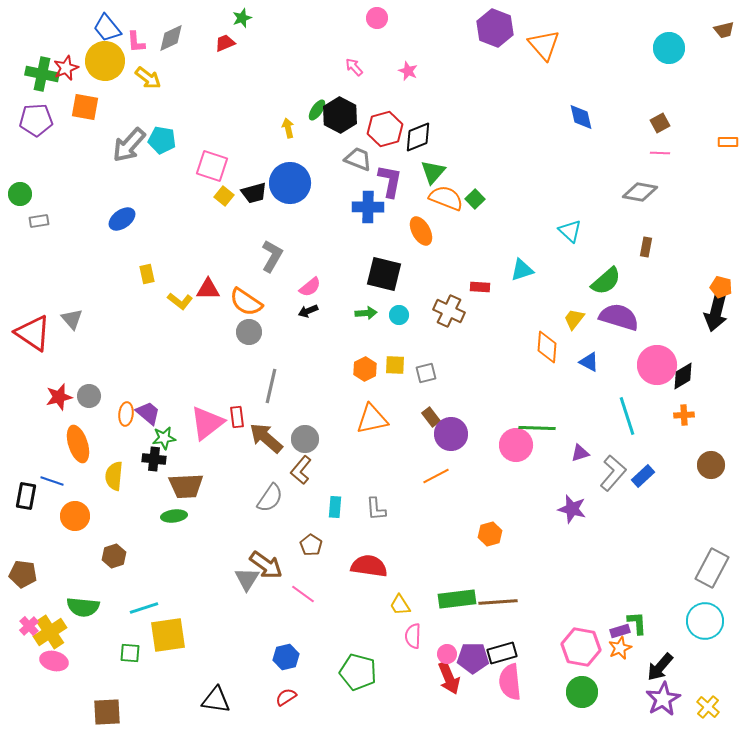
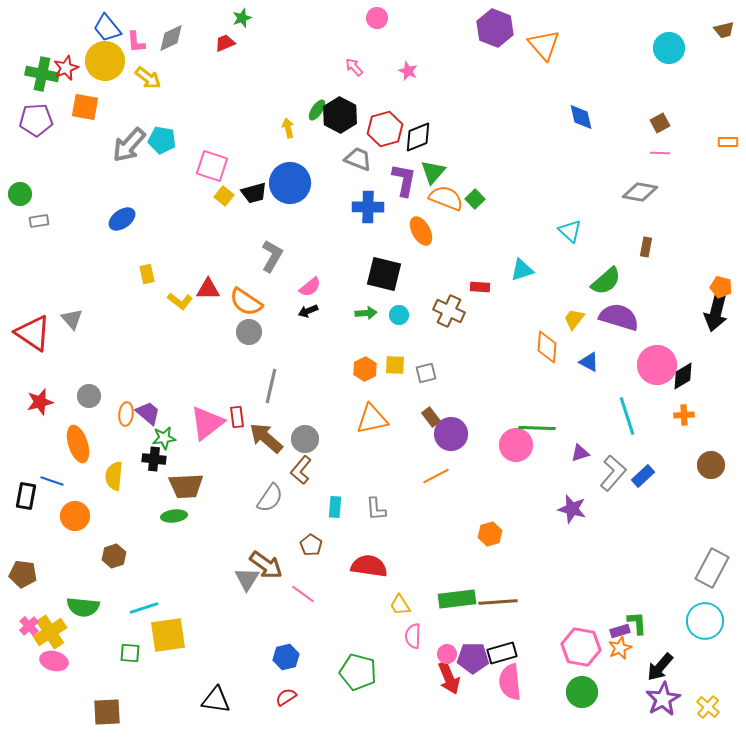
purple L-shape at (390, 181): moved 14 px right, 1 px up
red star at (59, 397): moved 19 px left, 5 px down
